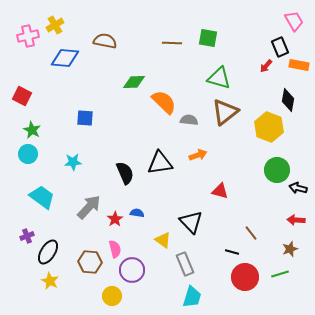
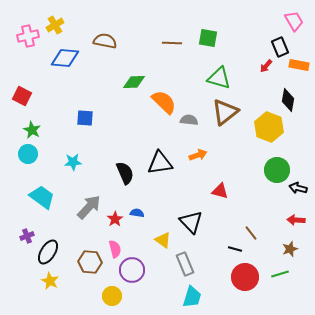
black line at (232, 252): moved 3 px right, 3 px up
